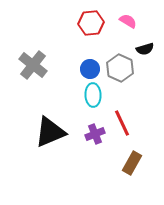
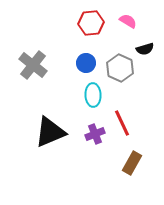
blue circle: moved 4 px left, 6 px up
